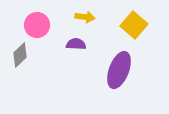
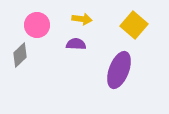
yellow arrow: moved 3 px left, 2 px down
